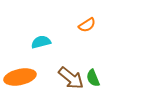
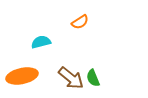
orange semicircle: moved 7 px left, 3 px up
orange ellipse: moved 2 px right, 1 px up
